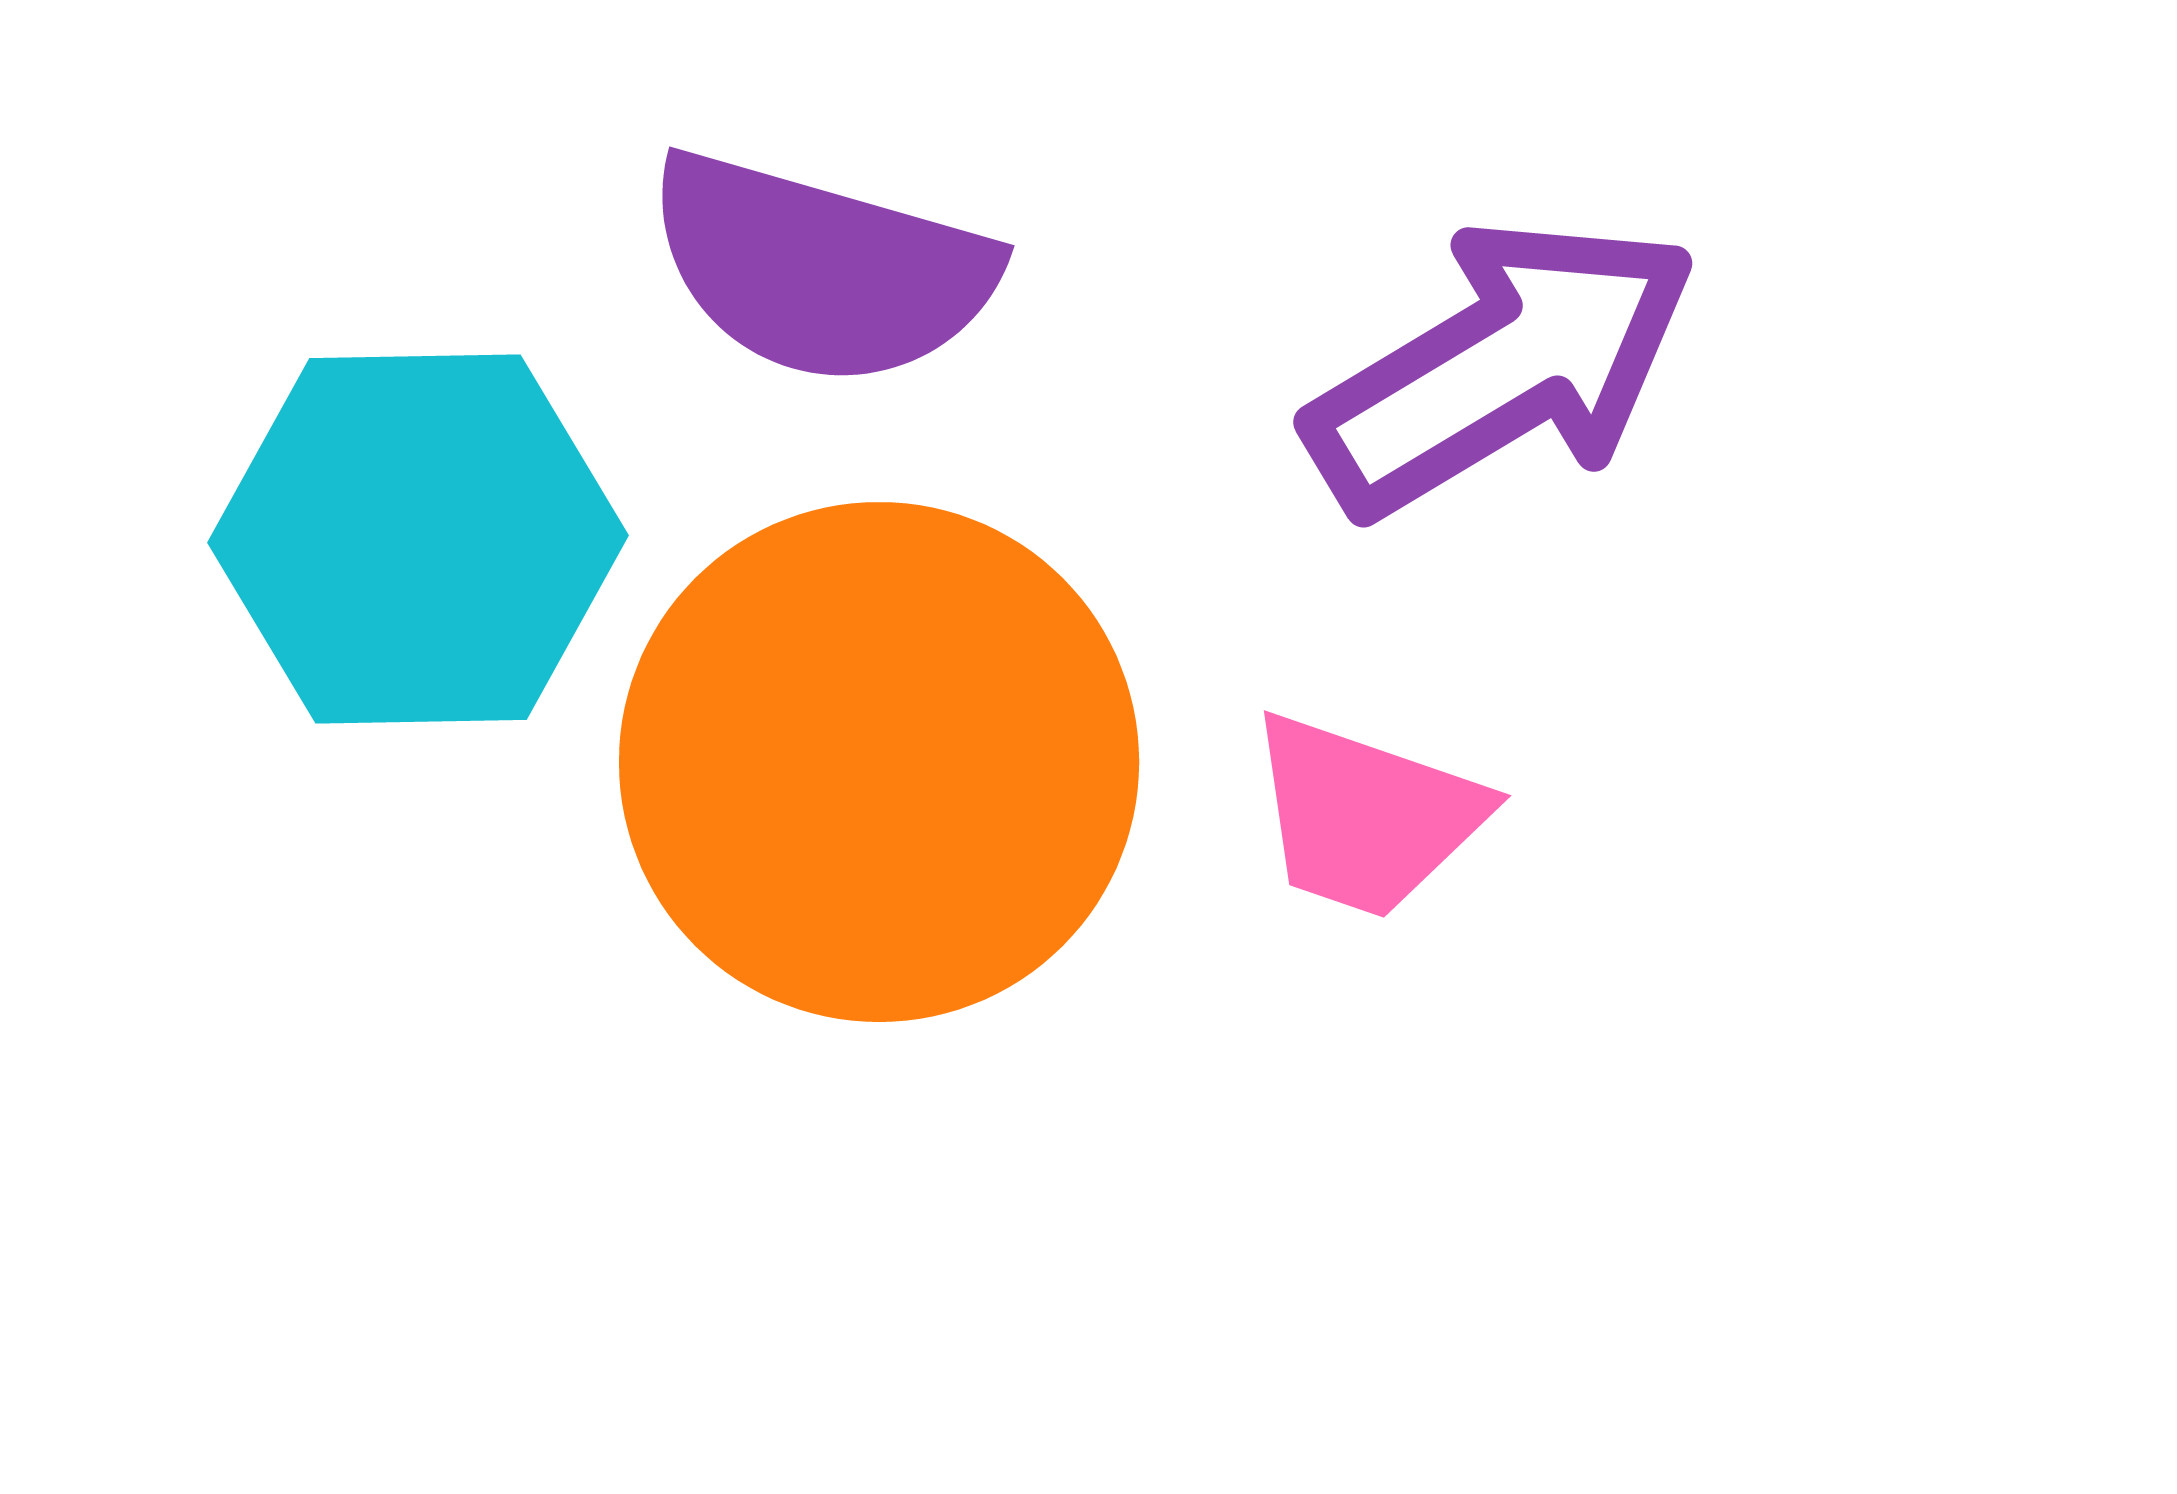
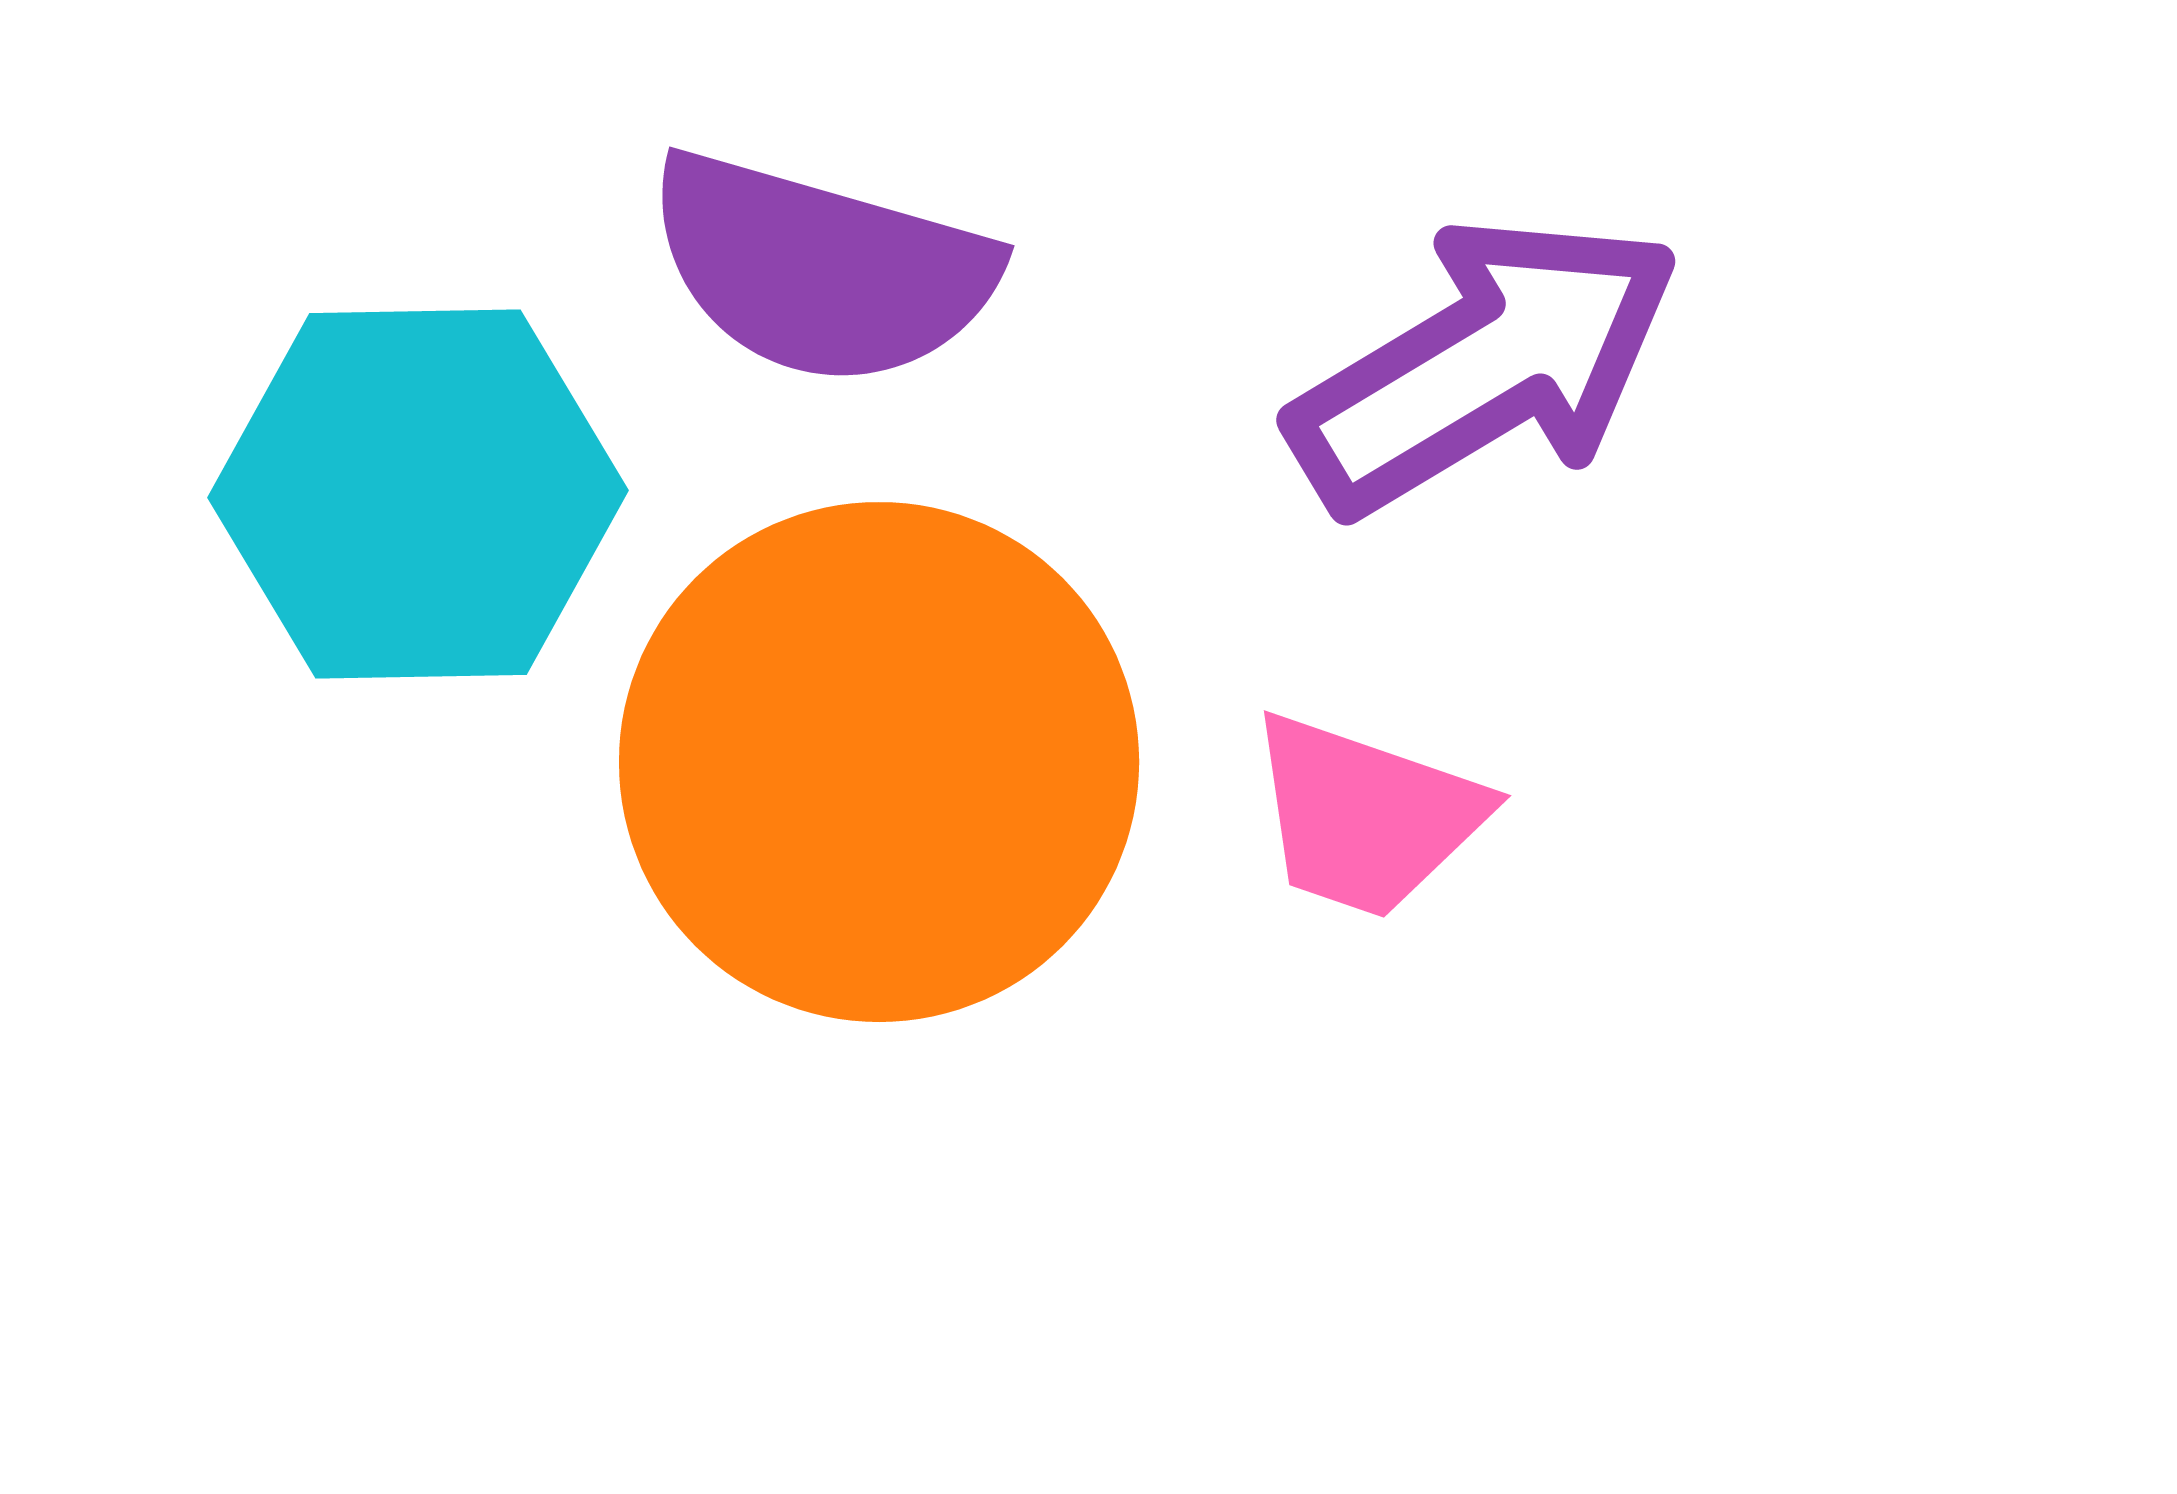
purple arrow: moved 17 px left, 2 px up
cyan hexagon: moved 45 px up
